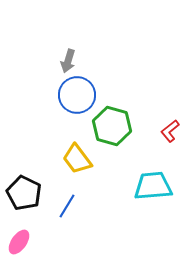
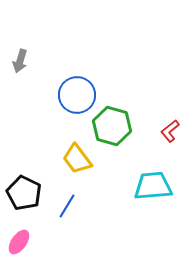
gray arrow: moved 48 px left
